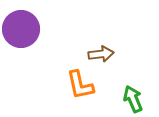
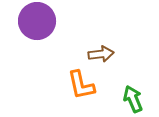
purple circle: moved 16 px right, 8 px up
orange L-shape: moved 1 px right
